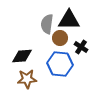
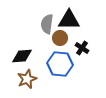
black cross: moved 1 px right, 1 px down
brown star: rotated 18 degrees counterclockwise
